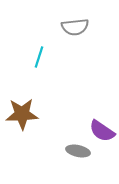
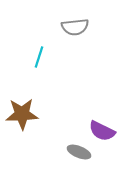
purple semicircle: rotated 8 degrees counterclockwise
gray ellipse: moved 1 px right, 1 px down; rotated 10 degrees clockwise
